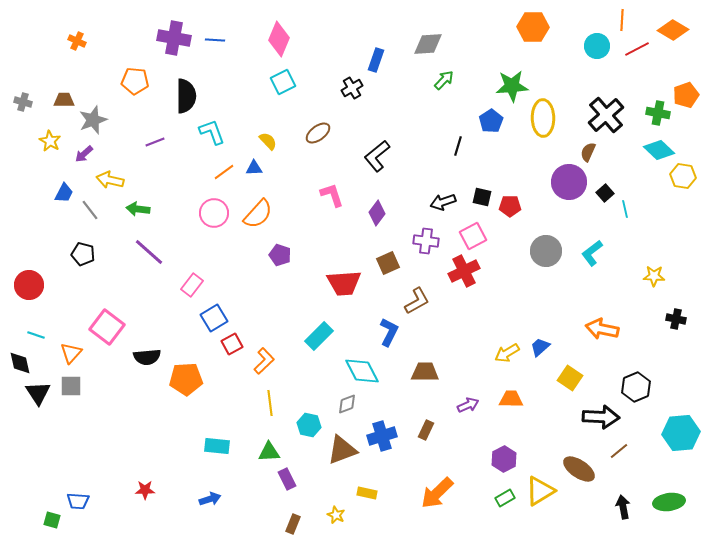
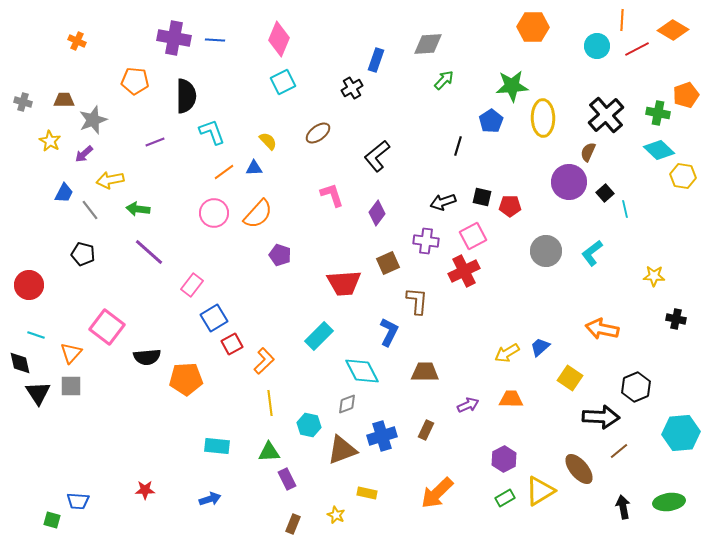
yellow arrow at (110, 180): rotated 24 degrees counterclockwise
brown L-shape at (417, 301): rotated 56 degrees counterclockwise
brown ellipse at (579, 469): rotated 16 degrees clockwise
